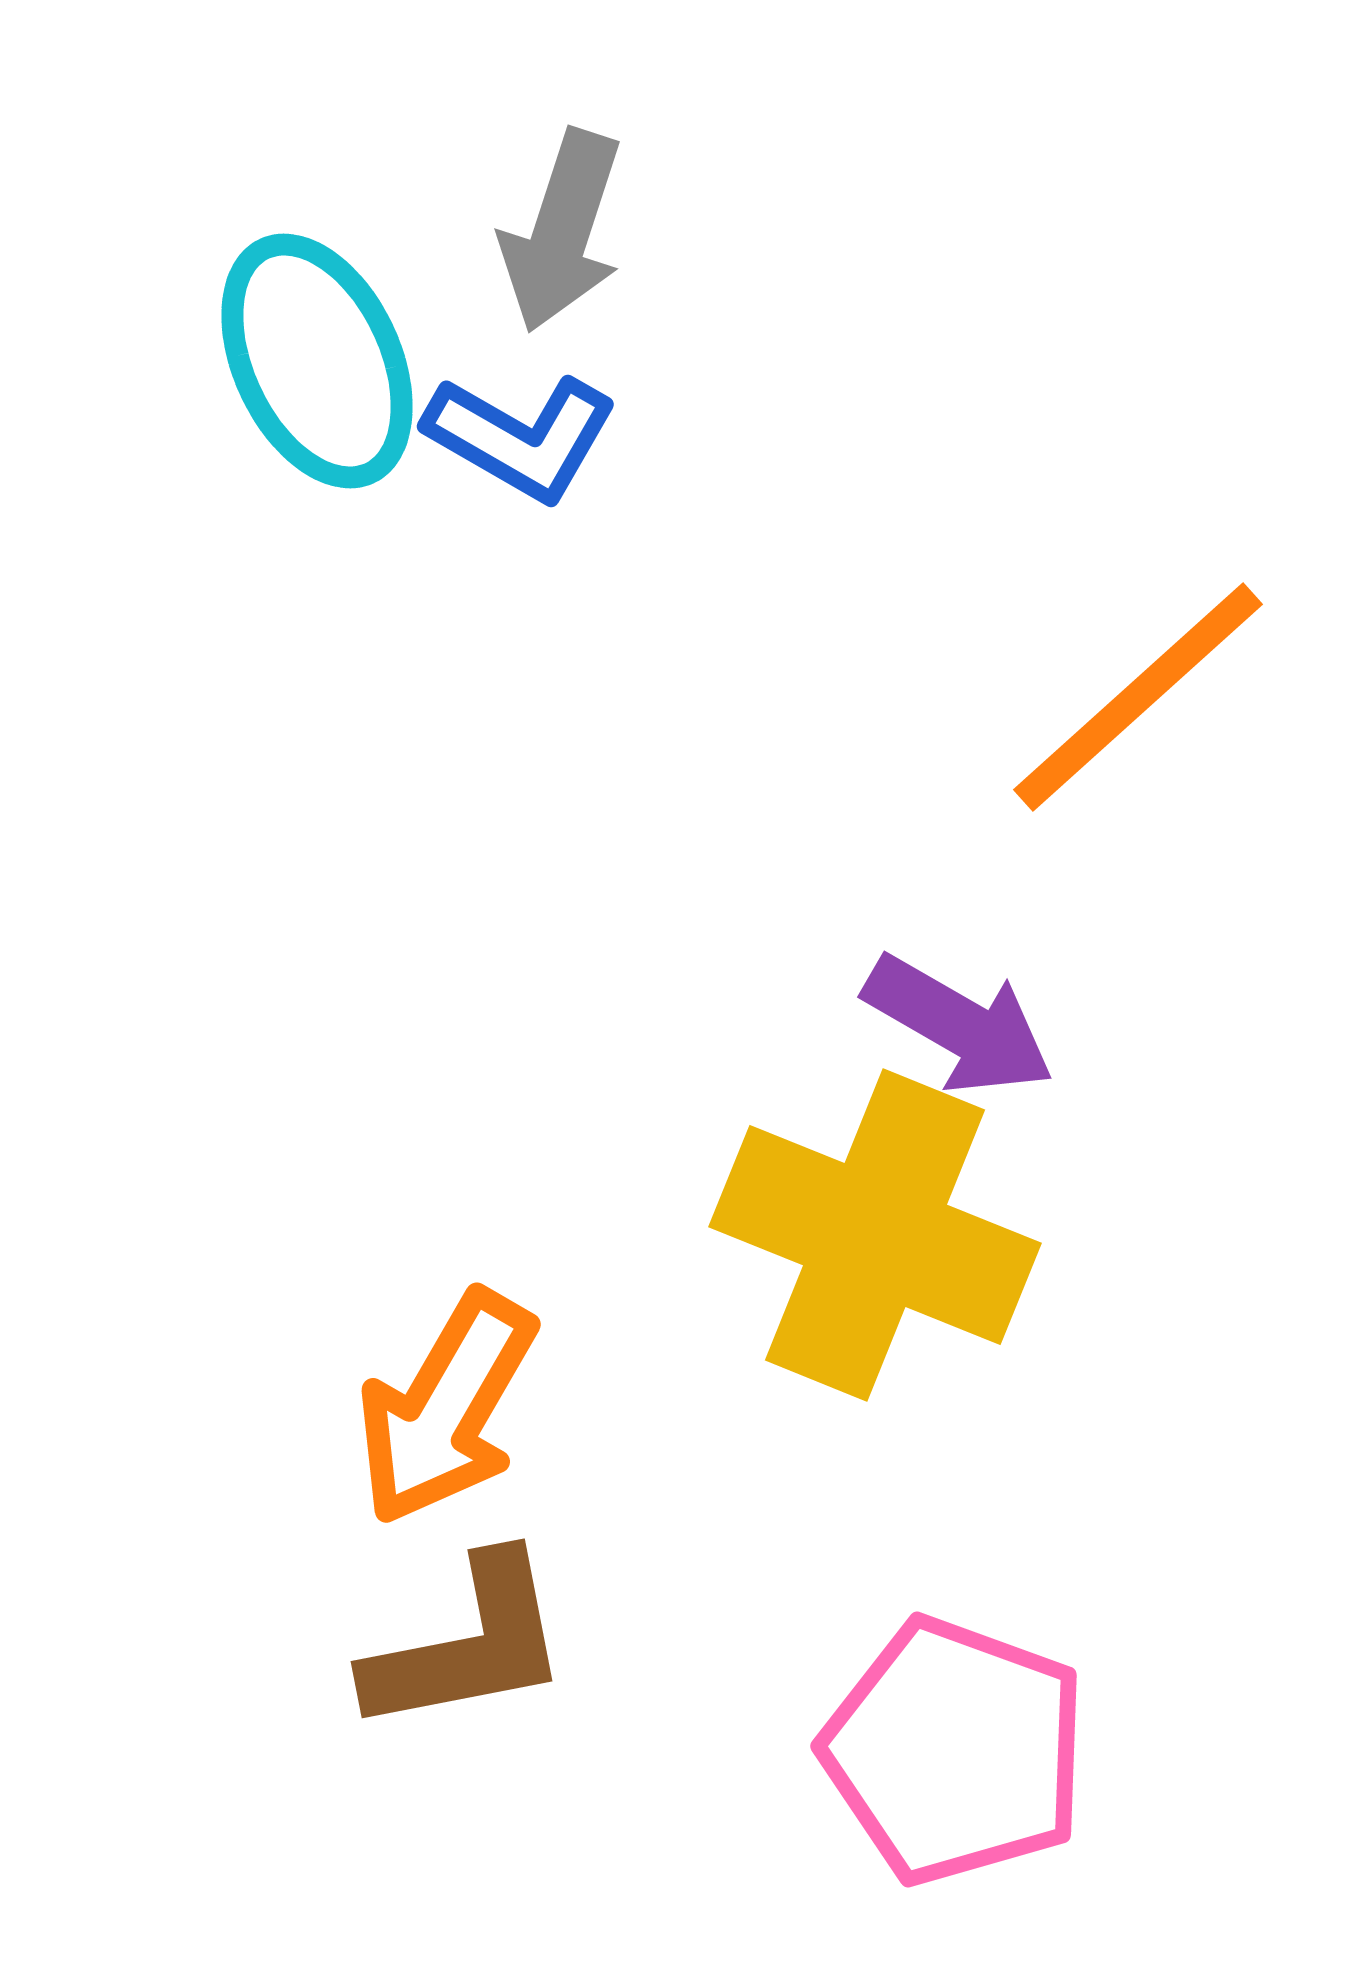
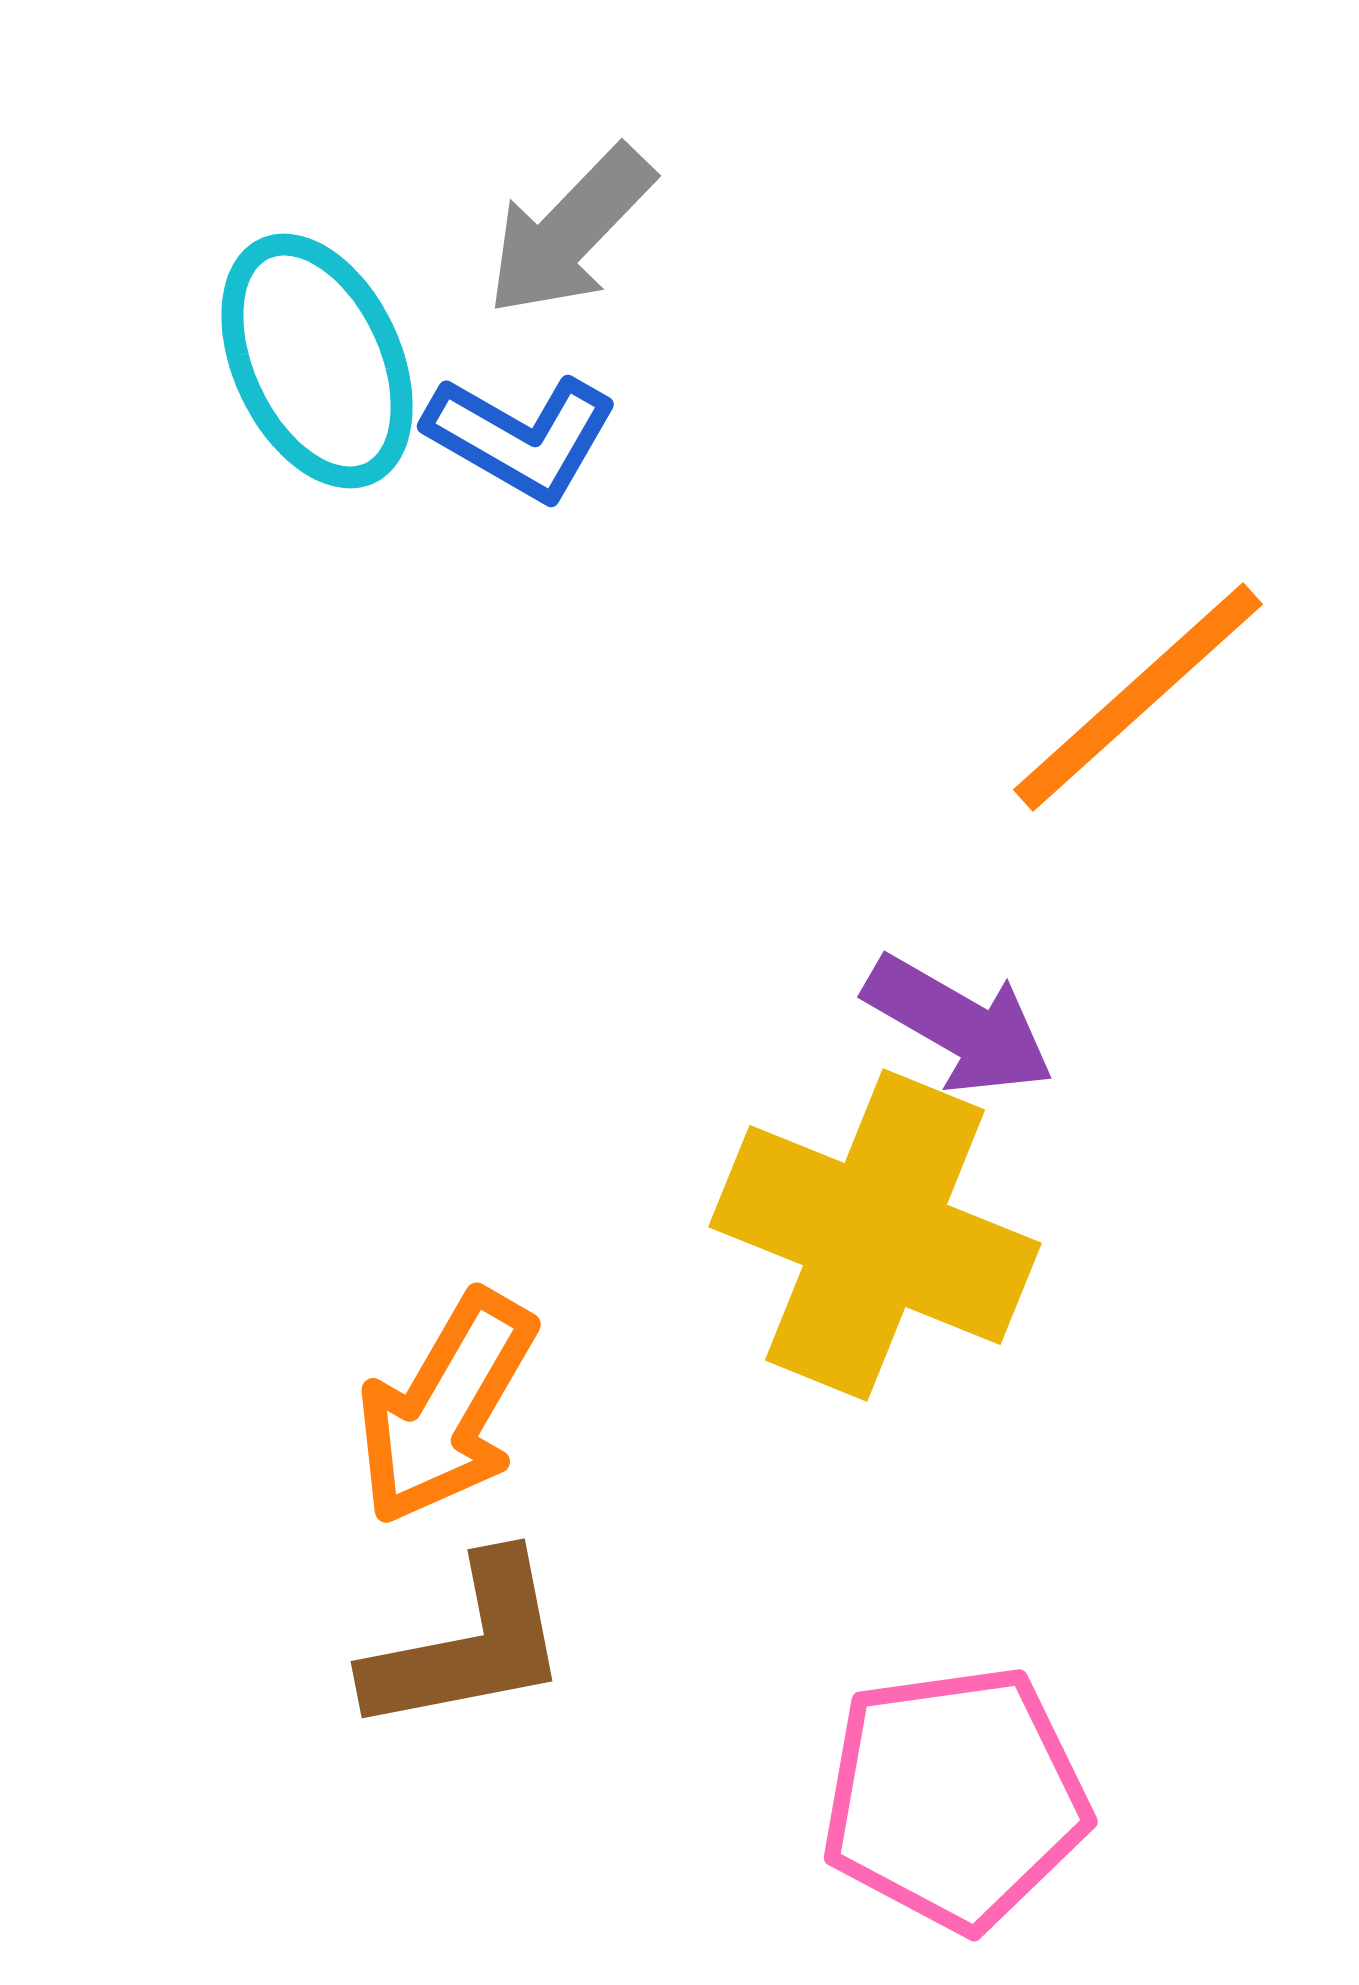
gray arrow: moved 8 px right; rotated 26 degrees clockwise
pink pentagon: moved 47 px down; rotated 28 degrees counterclockwise
